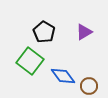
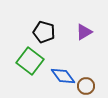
black pentagon: rotated 15 degrees counterclockwise
brown circle: moved 3 px left
